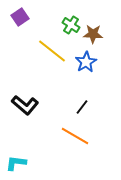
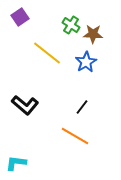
yellow line: moved 5 px left, 2 px down
